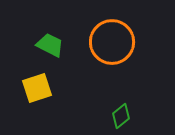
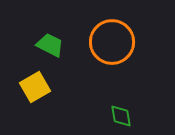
yellow square: moved 2 px left, 1 px up; rotated 12 degrees counterclockwise
green diamond: rotated 60 degrees counterclockwise
